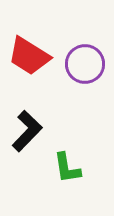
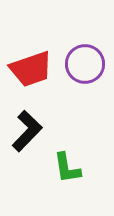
red trapezoid: moved 2 px right, 13 px down; rotated 51 degrees counterclockwise
